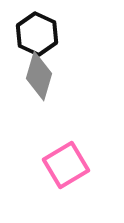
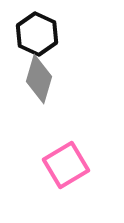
gray diamond: moved 3 px down
